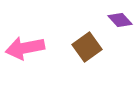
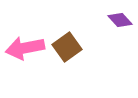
brown square: moved 20 px left
